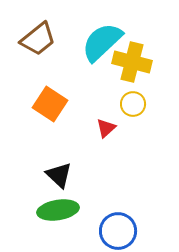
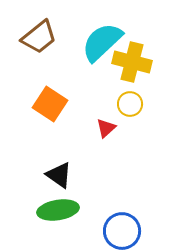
brown trapezoid: moved 1 px right, 2 px up
yellow circle: moved 3 px left
black triangle: rotated 8 degrees counterclockwise
blue circle: moved 4 px right
